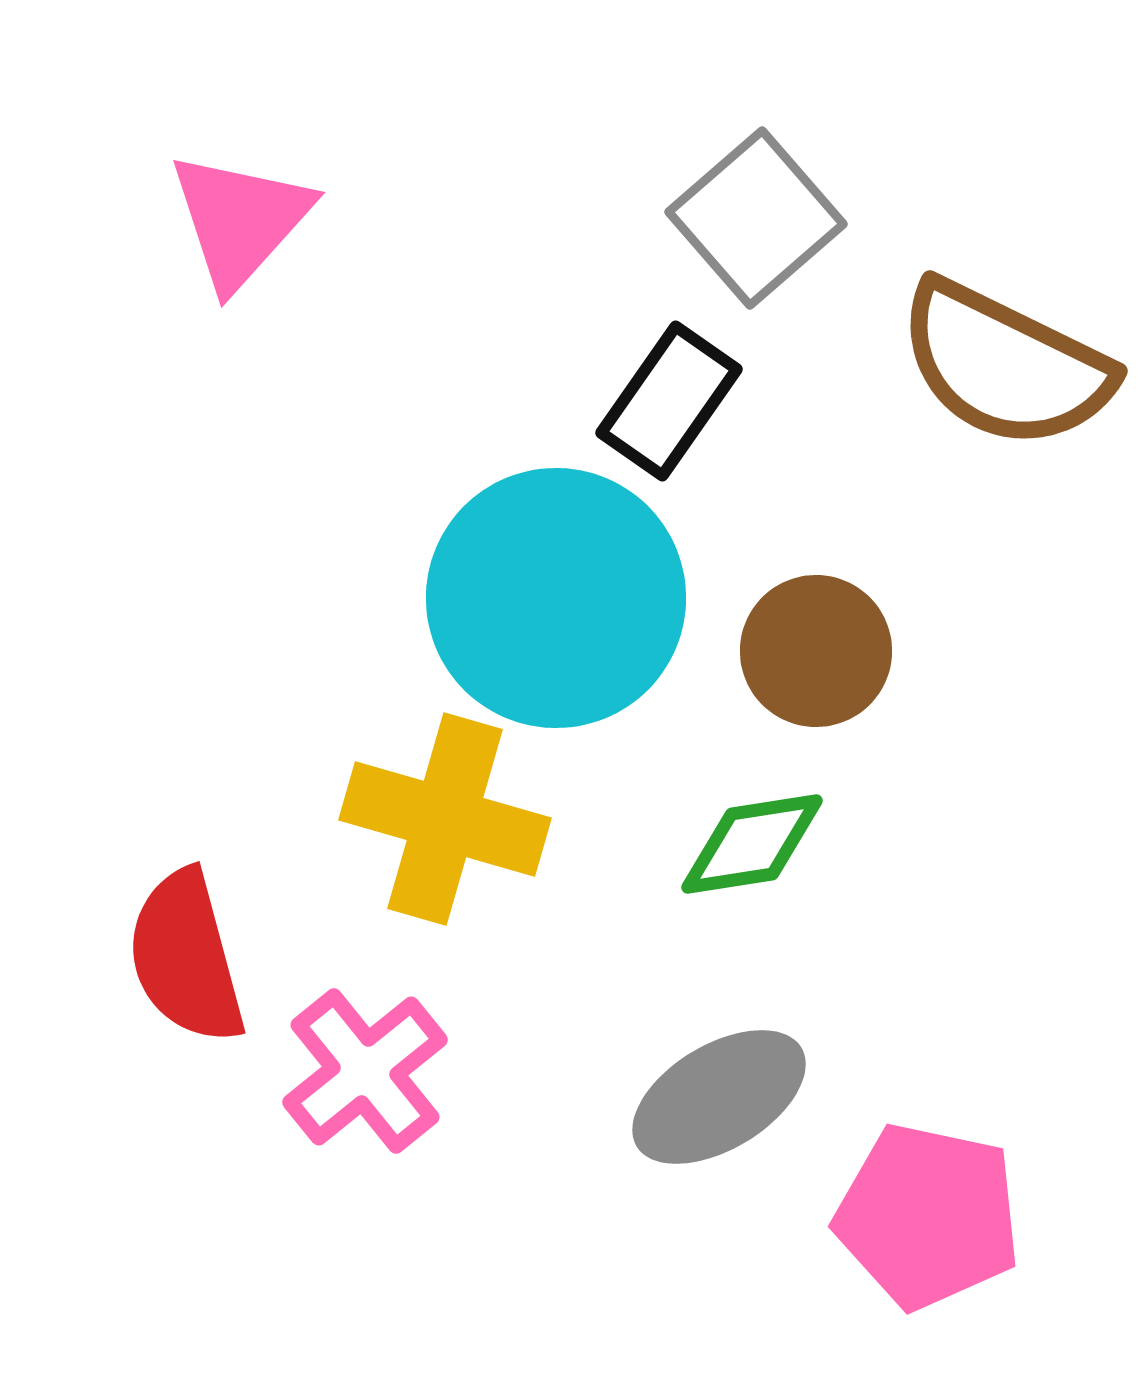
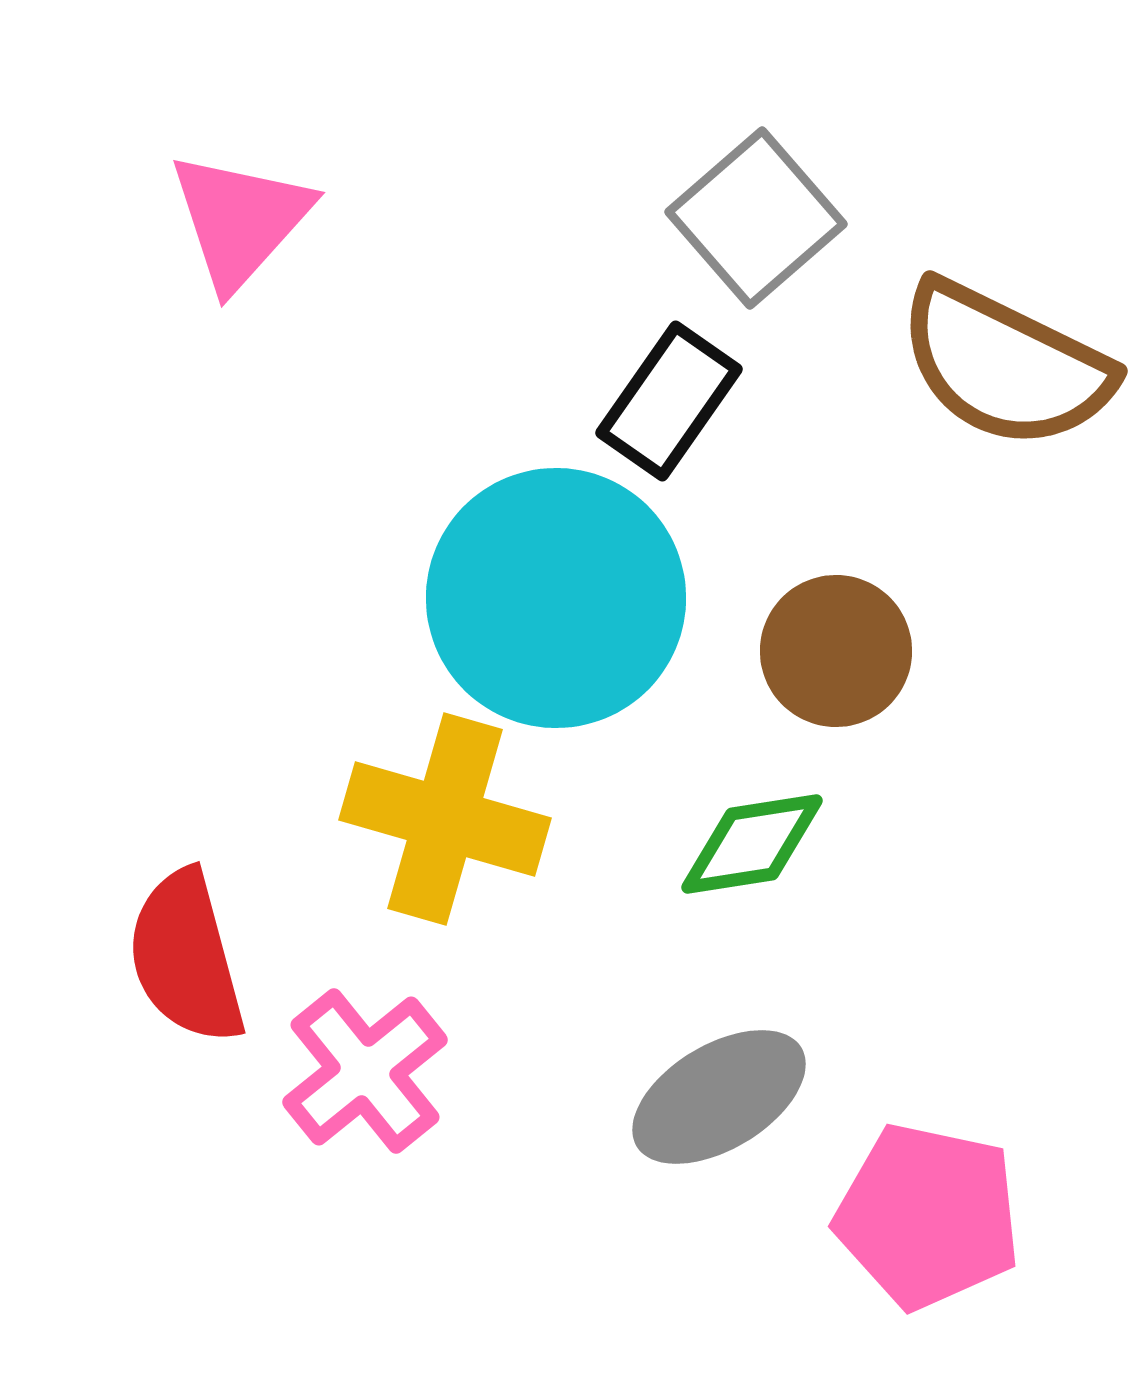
brown circle: moved 20 px right
